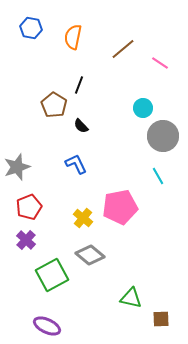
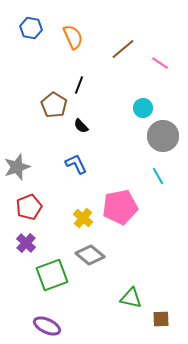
orange semicircle: rotated 145 degrees clockwise
purple cross: moved 3 px down
green square: rotated 8 degrees clockwise
